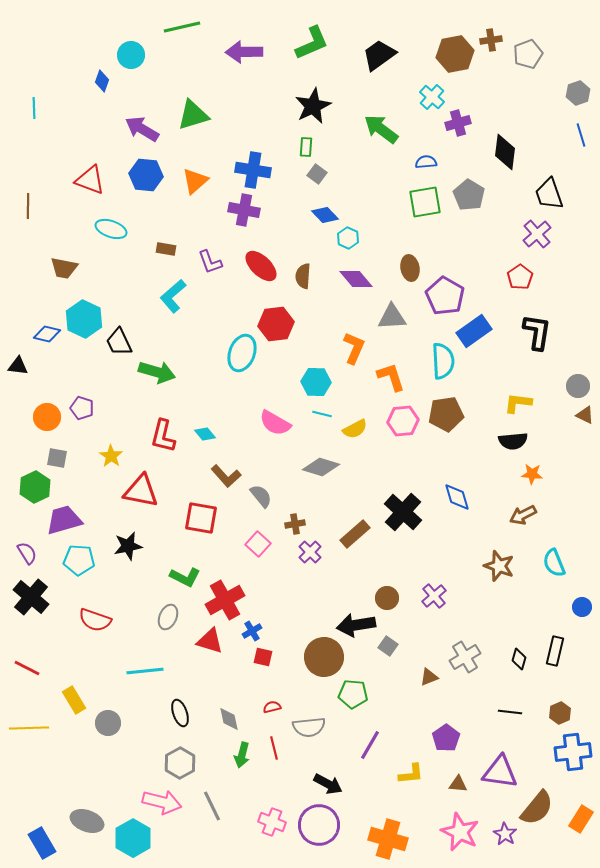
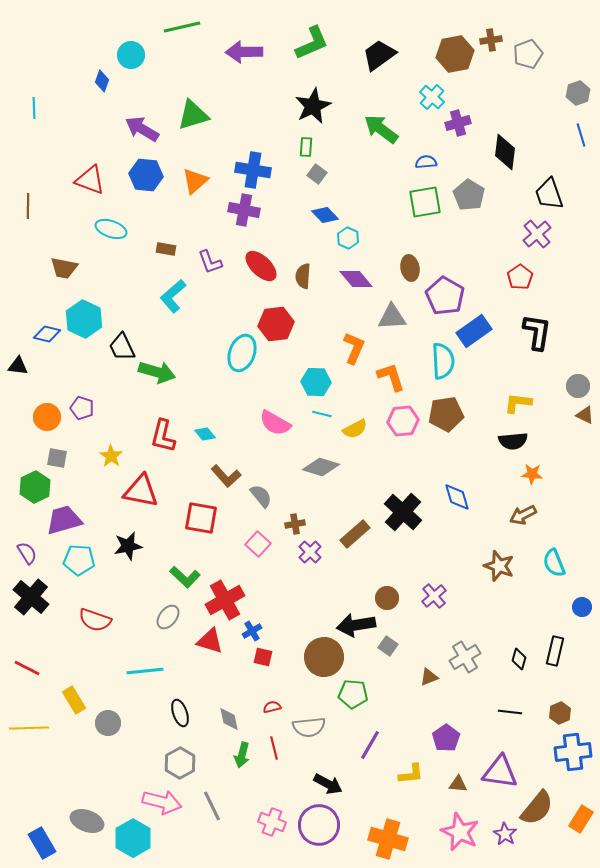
black trapezoid at (119, 342): moved 3 px right, 5 px down
green L-shape at (185, 577): rotated 16 degrees clockwise
gray ellipse at (168, 617): rotated 15 degrees clockwise
